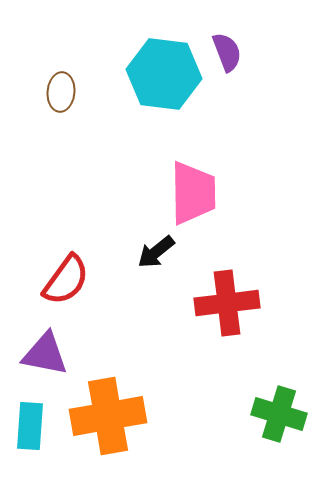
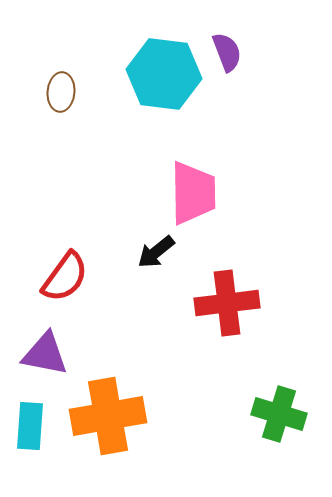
red semicircle: moved 1 px left, 3 px up
